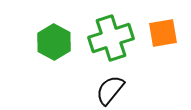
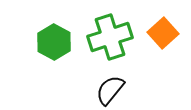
orange square: rotated 32 degrees counterclockwise
green cross: moved 1 px left, 1 px up
